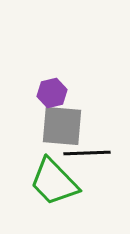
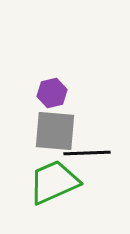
gray square: moved 7 px left, 5 px down
green trapezoid: rotated 110 degrees clockwise
